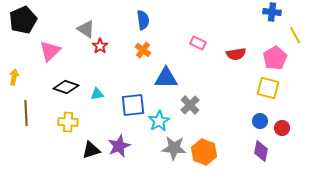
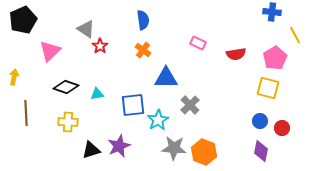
cyan star: moved 1 px left, 1 px up
